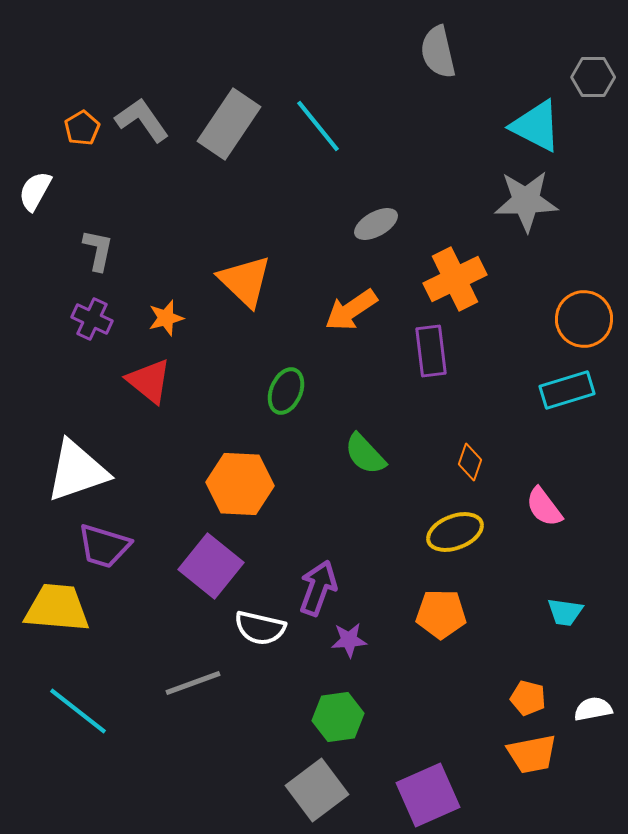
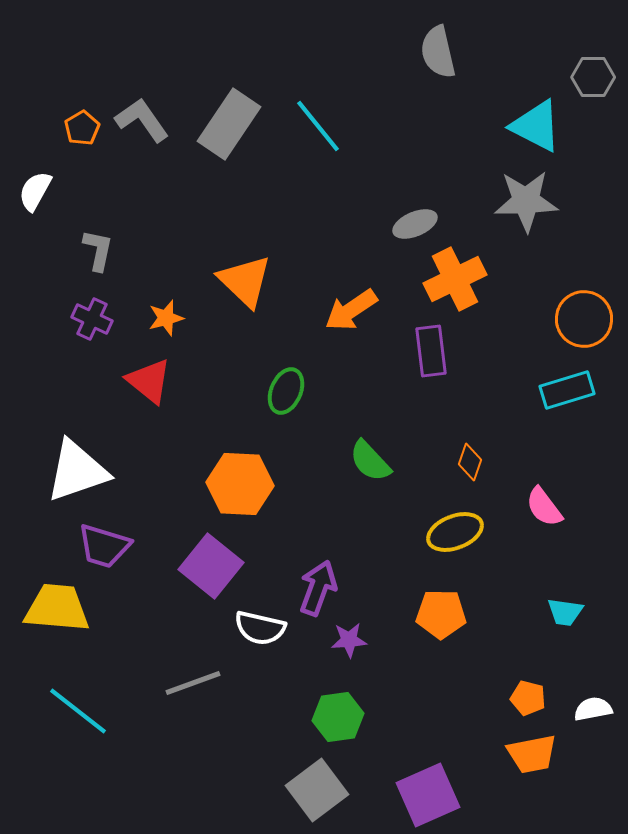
gray ellipse at (376, 224): moved 39 px right; rotated 6 degrees clockwise
green semicircle at (365, 454): moved 5 px right, 7 px down
